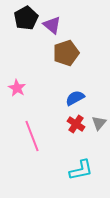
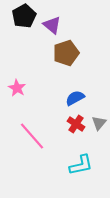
black pentagon: moved 2 px left, 2 px up
pink line: rotated 20 degrees counterclockwise
cyan L-shape: moved 5 px up
